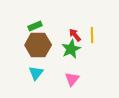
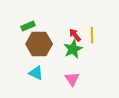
green rectangle: moved 7 px left
brown hexagon: moved 1 px right, 1 px up
green star: moved 2 px right
cyan triangle: rotated 42 degrees counterclockwise
pink triangle: rotated 14 degrees counterclockwise
